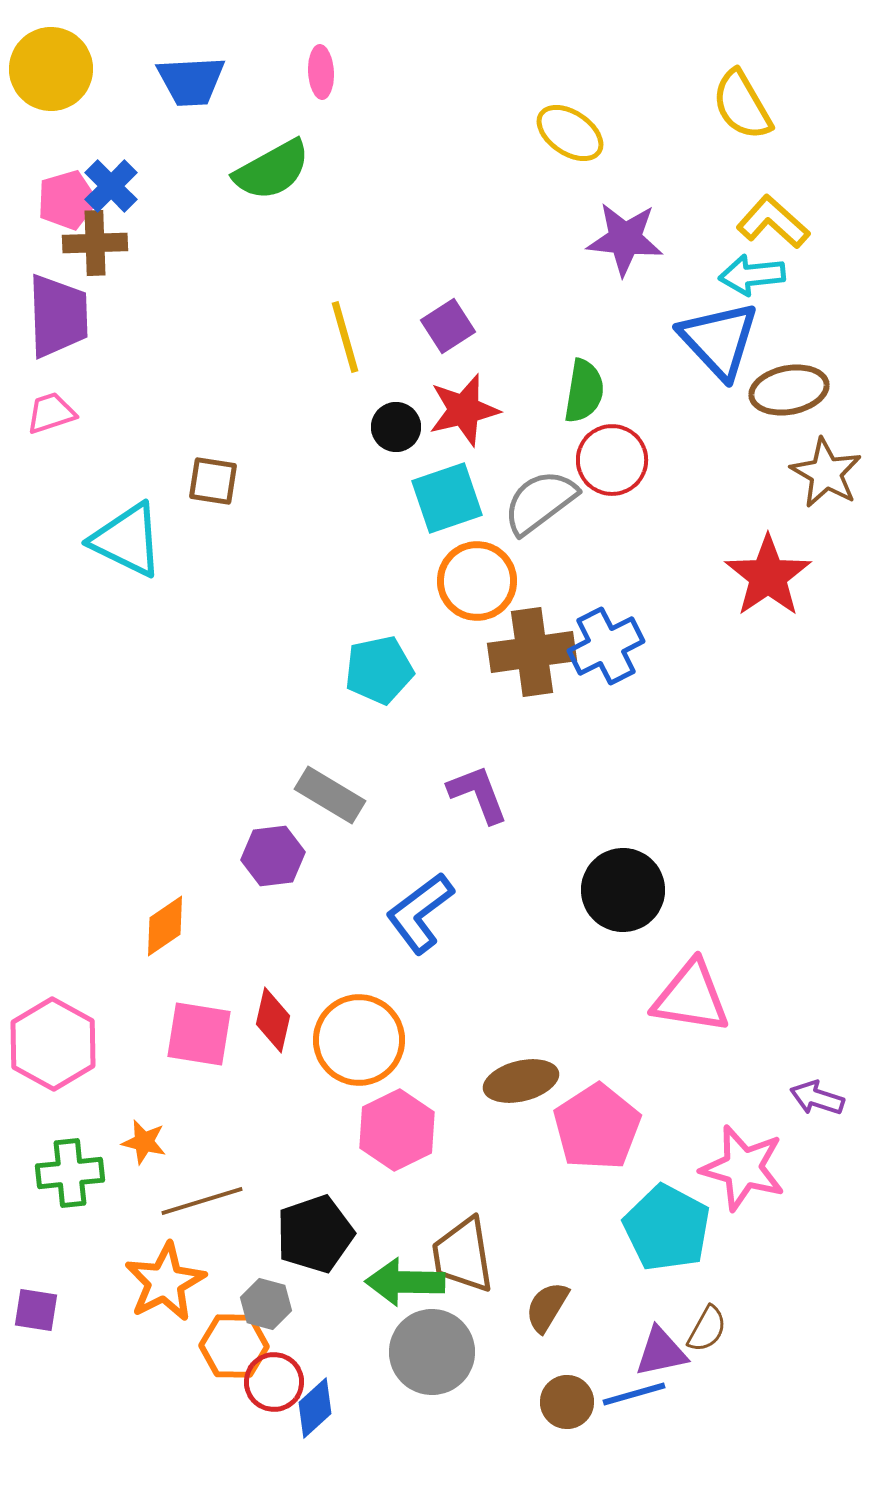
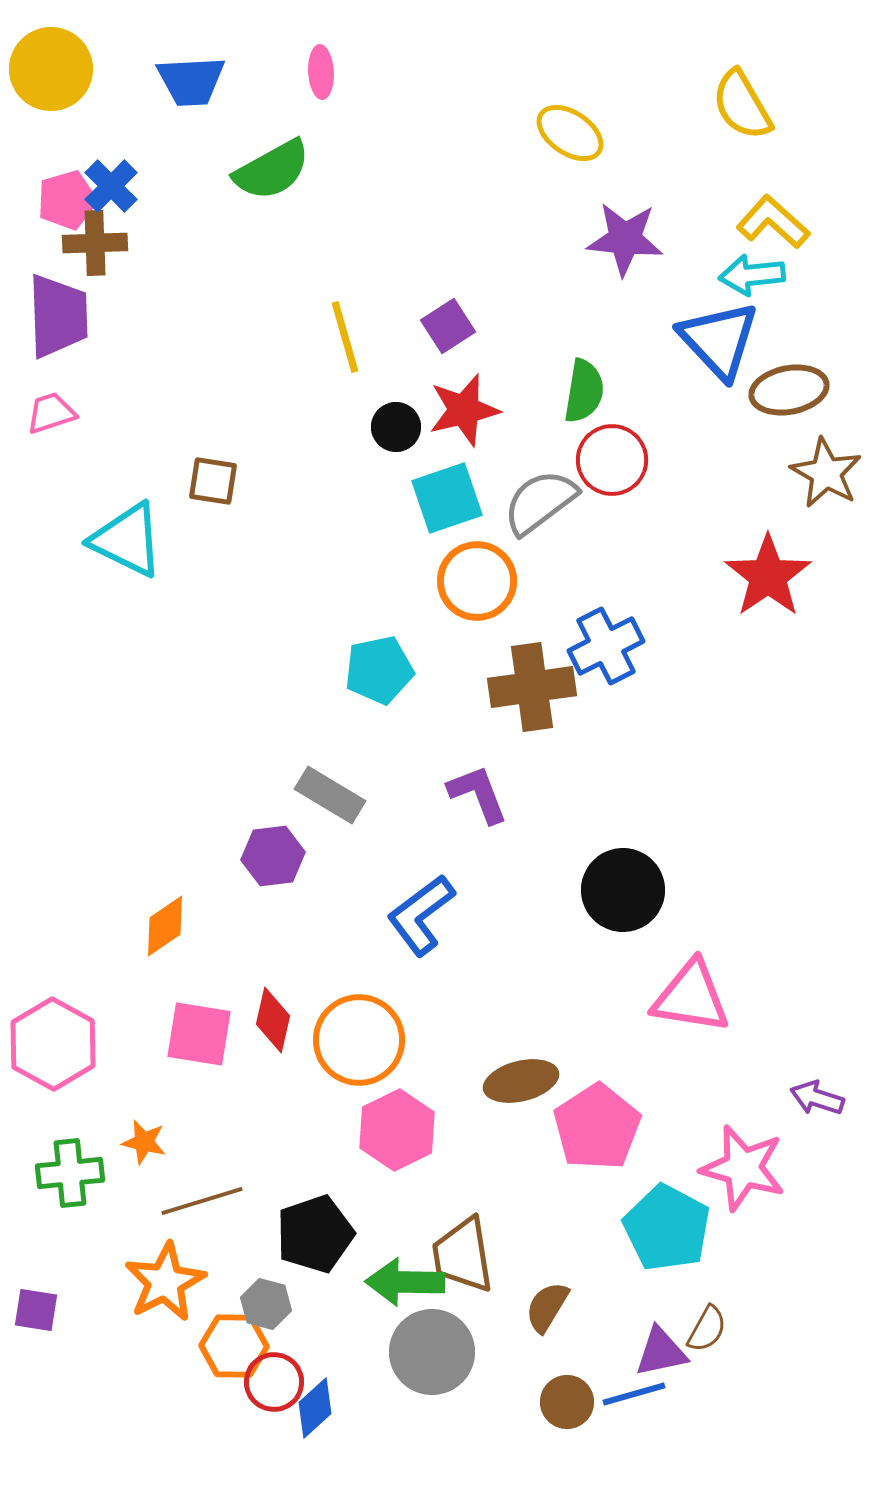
brown cross at (532, 652): moved 35 px down
blue L-shape at (420, 913): moved 1 px right, 2 px down
